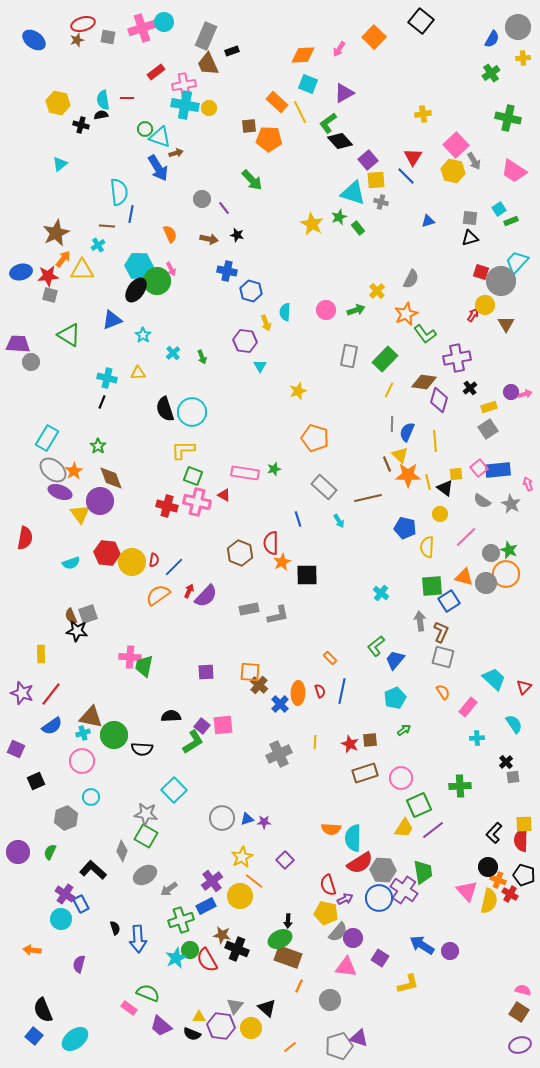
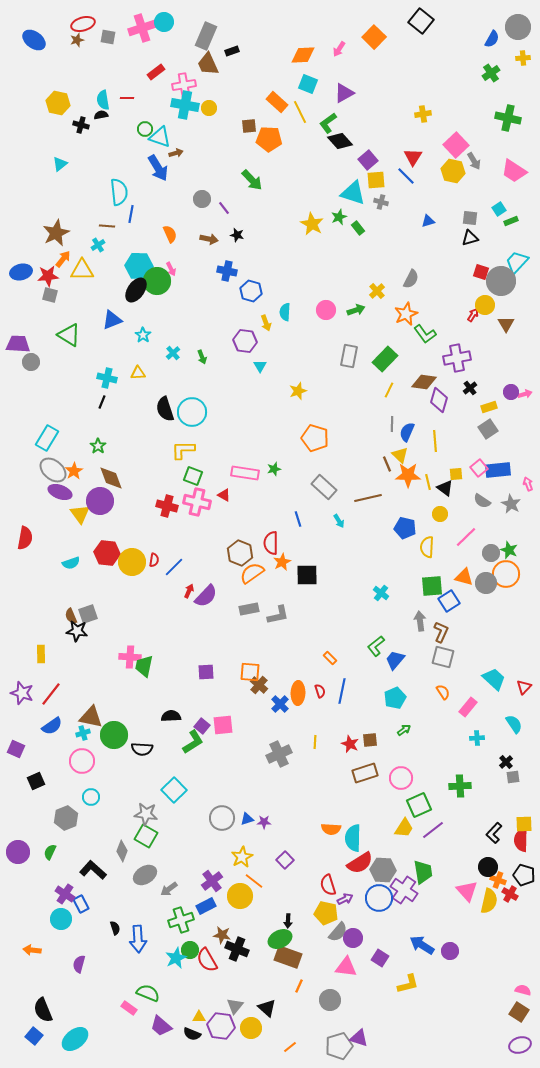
orange semicircle at (158, 595): moved 94 px right, 22 px up
